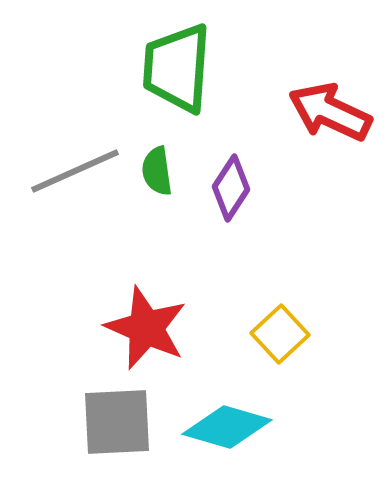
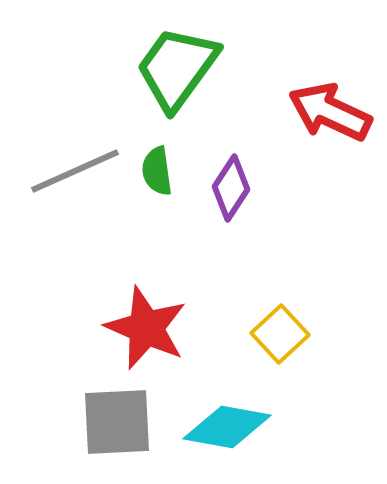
green trapezoid: rotated 32 degrees clockwise
cyan diamond: rotated 6 degrees counterclockwise
